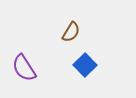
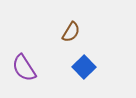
blue square: moved 1 px left, 2 px down
